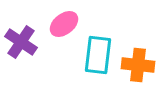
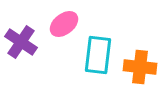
orange cross: moved 2 px right, 2 px down
